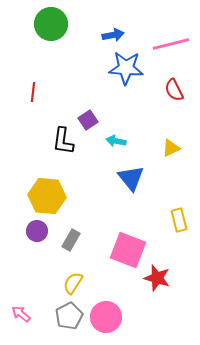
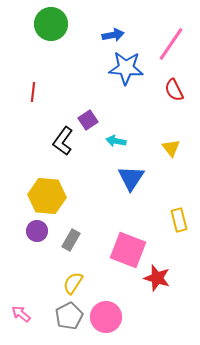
pink line: rotated 42 degrees counterclockwise
black L-shape: rotated 28 degrees clockwise
yellow triangle: rotated 42 degrees counterclockwise
blue triangle: rotated 12 degrees clockwise
